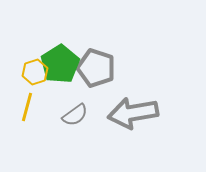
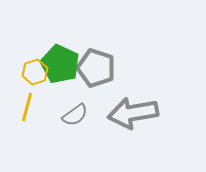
green pentagon: rotated 15 degrees counterclockwise
